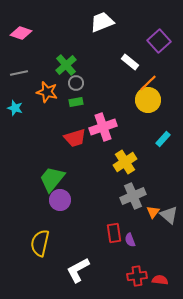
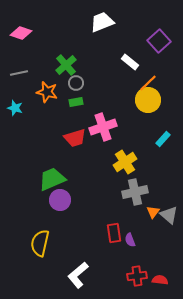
green trapezoid: rotated 28 degrees clockwise
gray cross: moved 2 px right, 4 px up; rotated 10 degrees clockwise
white L-shape: moved 5 px down; rotated 12 degrees counterclockwise
